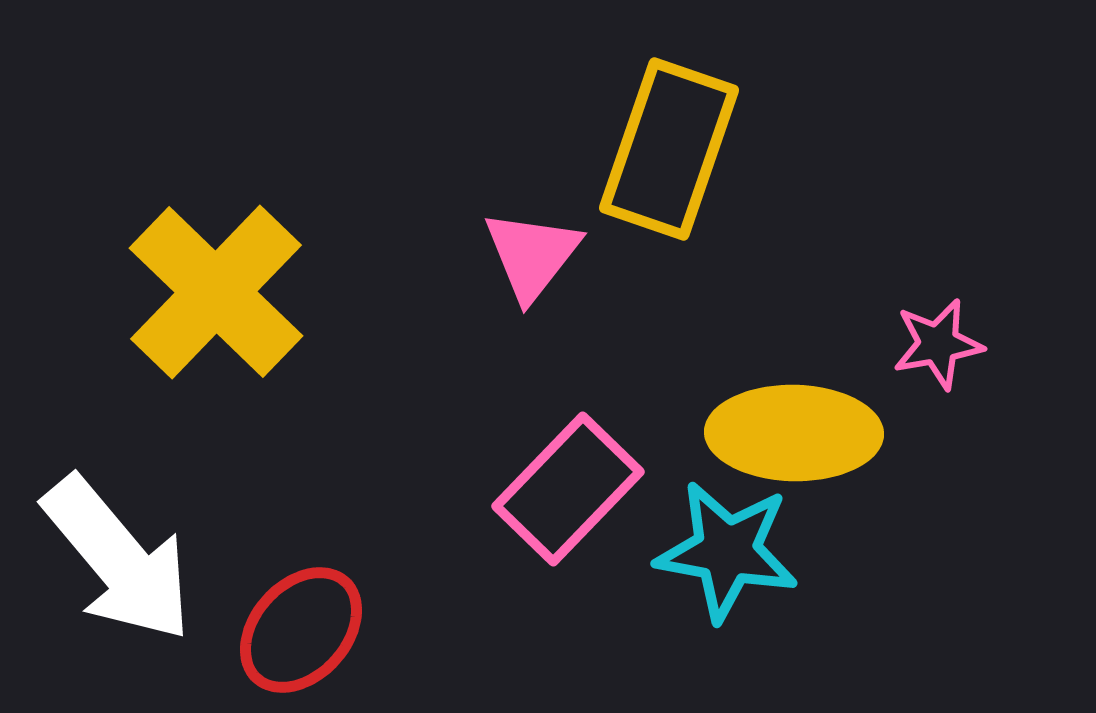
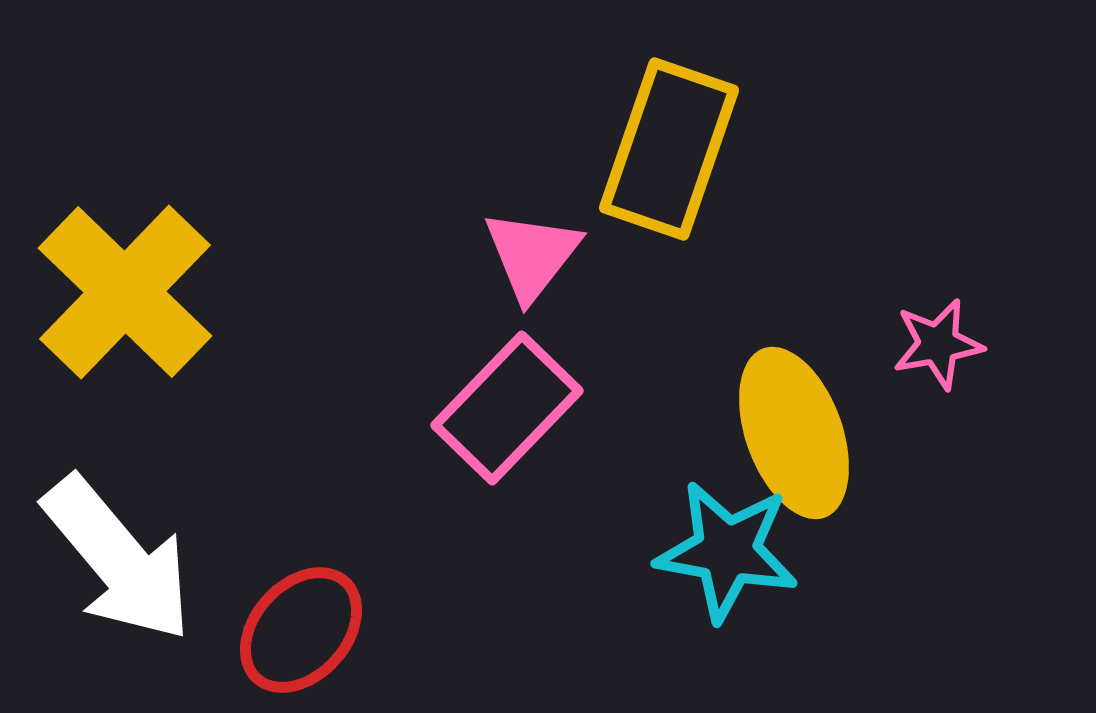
yellow cross: moved 91 px left
yellow ellipse: rotated 69 degrees clockwise
pink rectangle: moved 61 px left, 81 px up
